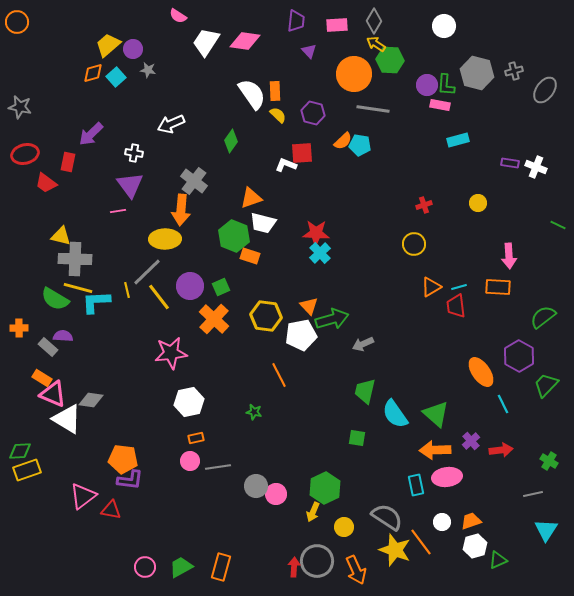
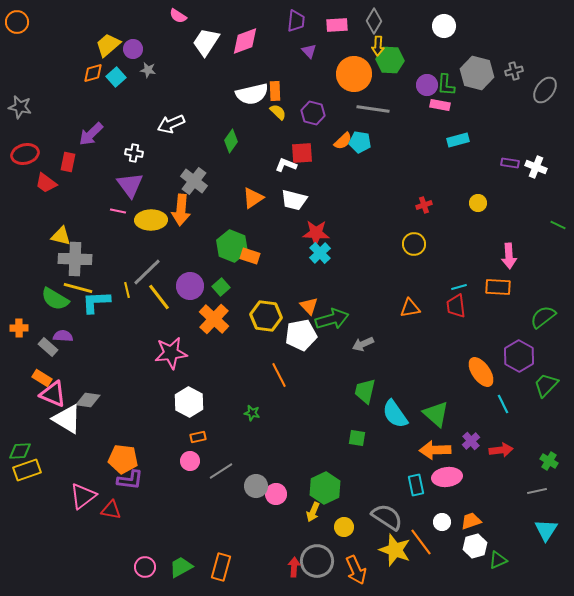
pink diamond at (245, 41): rotated 28 degrees counterclockwise
yellow arrow at (376, 44): moved 2 px right, 2 px down; rotated 120 degrees counterclockwise
white semicircle at (252, 94): rotated 112 degrees clockwise
yellow semicircle at (278, 115): moved 3 px up
cyan pentagon at (360, 145): moved 3 px up
orange triangle at (251, 198): moved 2 px right; rotated 15 degrees counterclockwise
pink line at (118, 211): rotated 21 degrees clockwise
white trapezoid at (263, 223): moved 31 px right, 23 px up
green hexagon at (234, 236): moved 2 px left, 10 px down
yellow ellipse at (165, 239): moved 14 px left, 19 px up
green square at (221, 287): rotated 18 degrees counterclockwise
orange triangle at (431, 287): moved 21 px left, 21 px down; rotated 20 degrees clockwise
gray diamond at (91, 400): moved 3 px left
white hexagon at (189, 402): rotated 20 degrees counterclockwise
green star at (254, 412): moved 2 px left, 1 px down
orange rectangle at (196, 438): moved 2 px right, 1 px up
gray line at (218, 467): moved 3 px right, 4 px down; rotated 25 degrees counterclockwise
gray line at (533, 494): moved 4 px right, 3 px up
